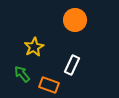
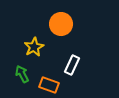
orange circle: moved 14 px left, 4 px down
green arrow: rotated 12 degrees clockwise
